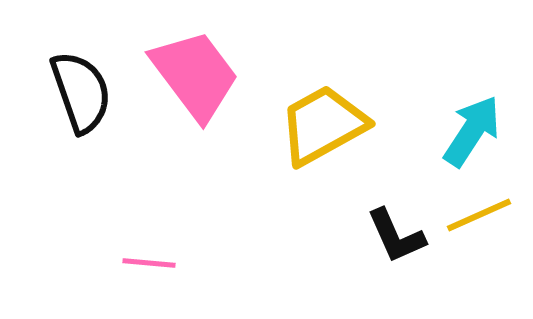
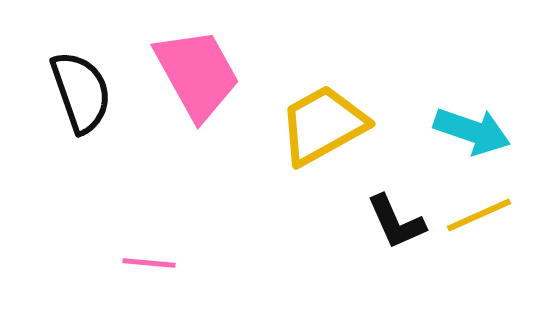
pink trapezoid: moved 2 px right, 1 px up; rotated 8 degrees clockwise
cyan arrow: rotated 76 degrees clockwise
black L-shape: moved 14 px up
